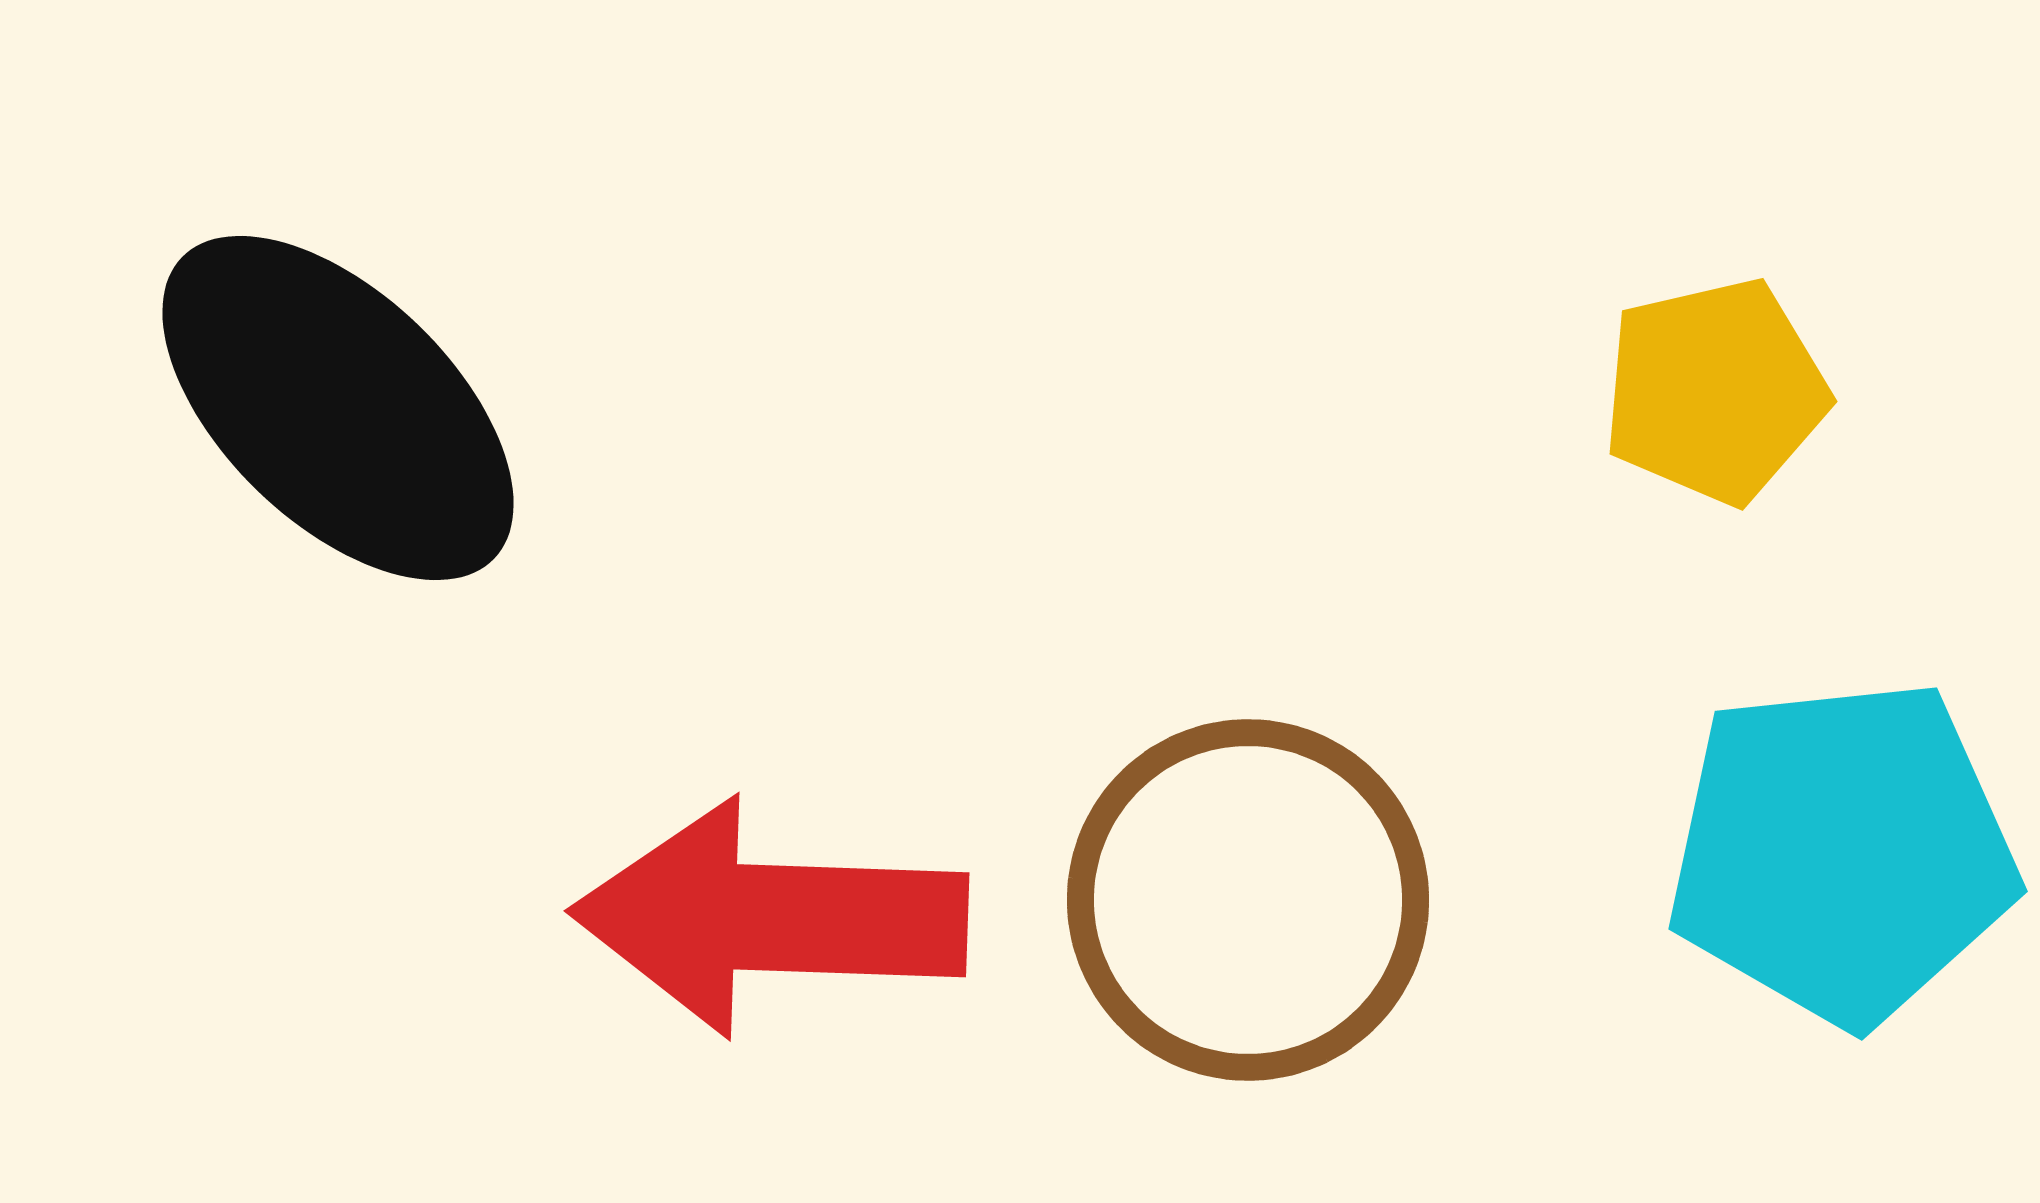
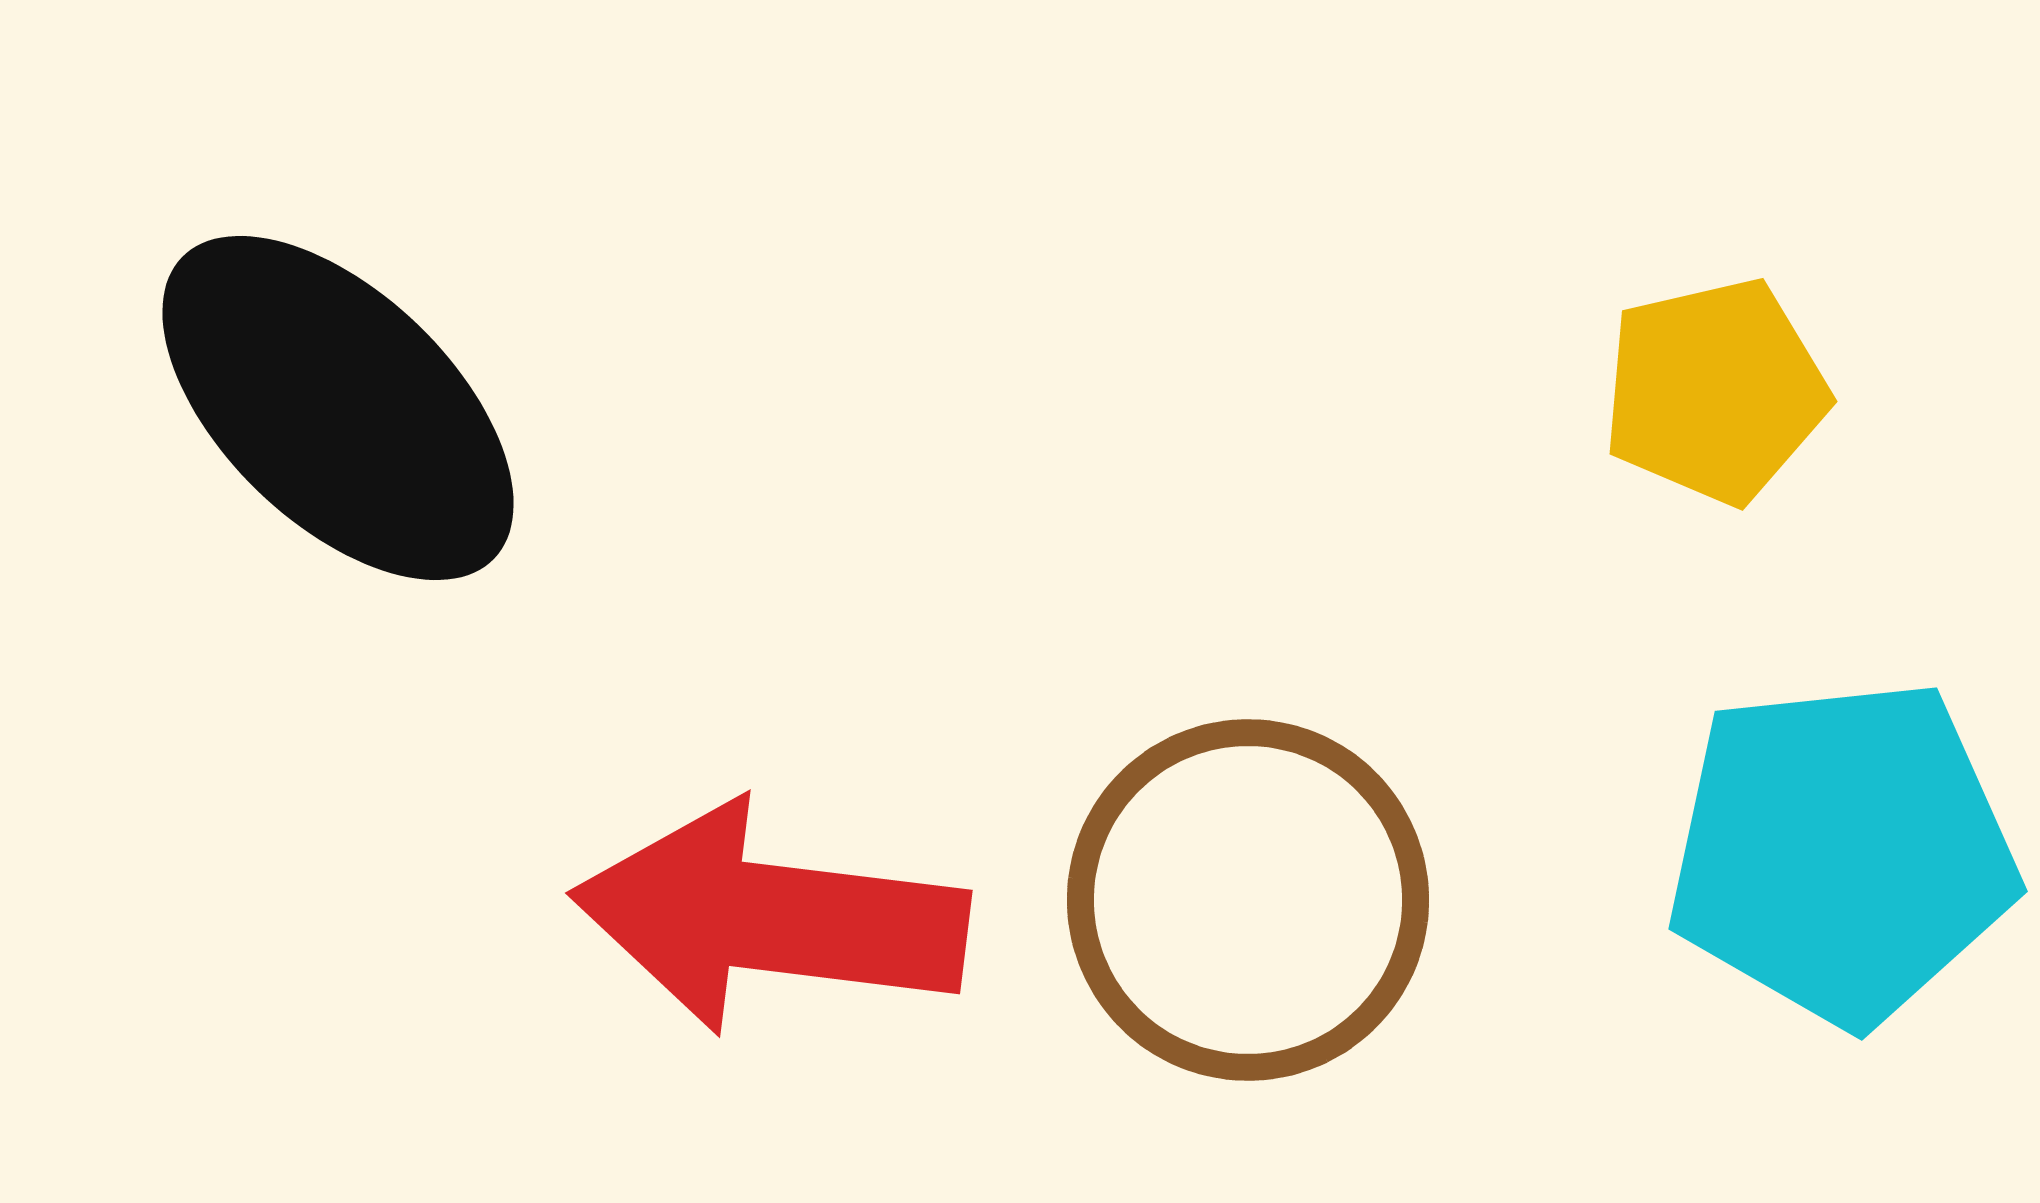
red arrow: rotated 5 degrees clockwise
